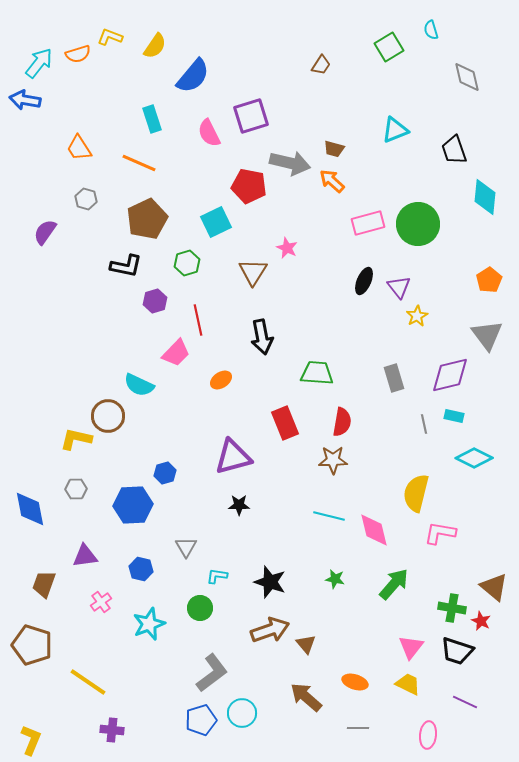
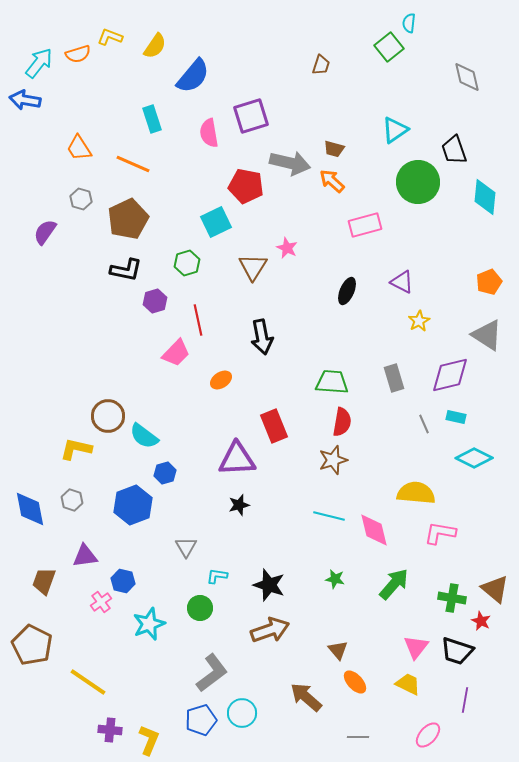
cyan semicircle at (431, 30): moved 22 px left, 7 px up; rotated 24 degrees clockwise
green square at (389, 47): rotated 8 degrees counterclockwise
brown trapezoid at (321, 65): rotated 15 degrees counterclockwise
cyan triangle at (395, 130): rotated 12 degrees counterclockwise
pink semicircle at (209, 133): rotated 16 degrees clockwise
orange line at (139, 163): moved 6 px left, 1 px down
red pentagon at (249, 186): moved 3 px left
gray hexagon at (86, 199): moved 5 px left
brown pentagon at (147, 219): moved 19 px left
pink rectangle at (368, 223): moved 3 px left, 2 px down
green circle at (418, 224): moved 42 px up
black L-shape at (126, 266): moved 4 px down
brown triangle at (253, 272): moved 5 px up
orange pentagon at (489, 280): moved 2 px down; rotated 10 degrees clockwise
black ellipse at (364, 281): moved 17 px left, 10 px down
purple triangle at (399, 287): moved 3 px right, 5 px up; rotated 25 degrees counterclockwise
yellow star at (417, 316): moved 2 px right, 5 px down
gray triangle at (487, 335): rotated 20 degrees counterclockwise
green trapezoid at (317, 373): moved 15 px right, 9 px down
cyan semicircle at (139, 385): moved 5 px right, 51 px down; rotated 12 degrees clockwise
cyan rectangle at (454, 416): moved 2 px right, 1 px down
red rectangle at (285, 423): moved 11 px left, 3 px down
gray line at (424, 424): rotated 12 degrees counterclockwise
yellow L-shape at (76, 439): moved 10 px down
purple triangle at (233, 457): moved 4 px right, 2 px down; rotated 12 degrees clockwise
brown star at (333, 460): rotated 16 degrees counterclockwise
gray hexagon at (76, 489): moved 4 px left, 11 px down; rotated 20 degrees clockwise
yellow semicircle at (416, 493): rotated 81 degrees clockwise
blue hexagon at (133, 505): rotated 18 degrees counterclockwise
black star at (239, 505): rotated 15 degrees counterclockwise
blue hexagon at (141, 569): moved 18 px left, 12 px down
black star at (270, 582): moved 1 px left, 3 px down
brown trapezoid at (44, 584): moved 3 px up
brown triangle at (494, 587): moved 1 px right, 2 px down
green cross at (452, 608): moved 10 px up
brown triangle at (306, 644): moved 32 px right, 6 px down
brown pentagon at (32, 645): rotated 9 degrees clockwise
pink triangle at (411, 647): moved 5 px right
orange ellipse at (355, 682): rotated 30 degrees clockwise
purple line at (465, 702): moved 2 px up; rotated 75 degrees clockwise
gray line at (358, 728): moved 9 px down
purple cross at (112, 730): moved 2 px left
pink ellipse at (428, 735): rotated 36 degrees clockwise
yellow L-shape at (31, 740): moved 118 px right
